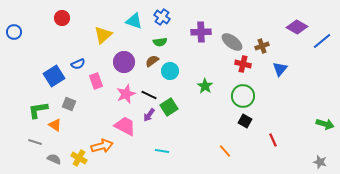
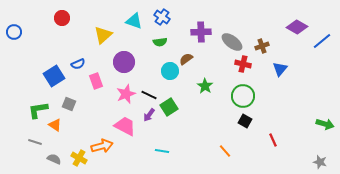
brown semicircle: moved 34 px right, 2 px up
